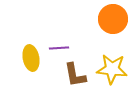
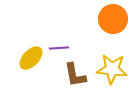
yellow ellipse: rotated 55 degrees clockwise
